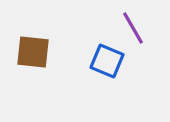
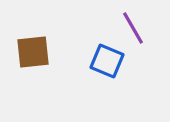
brown square: rotated 12 degrees counterclockwise
